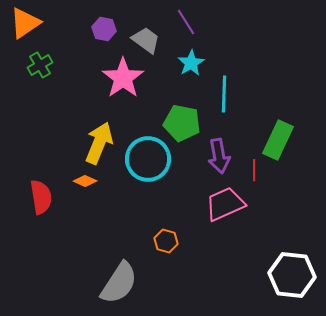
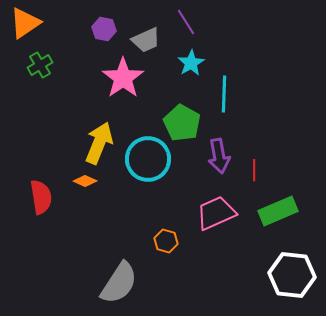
gray trapezoid: rotated 120 degrees clockwise
green pentagon: rotated 18 degrees clockwise
green rectangle: moved 71 px down; rotated 42 degrees clockwise
pink trapezoid: moved 9 px left, 9 px down
